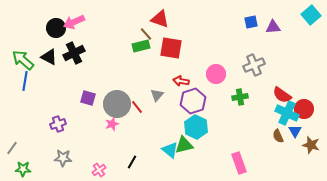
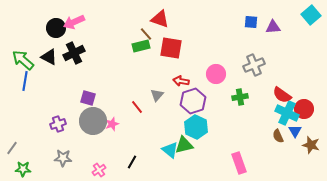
blue square: rotated 16 degrees clockwise
gray circle: moved 24 px left, 17 px down
